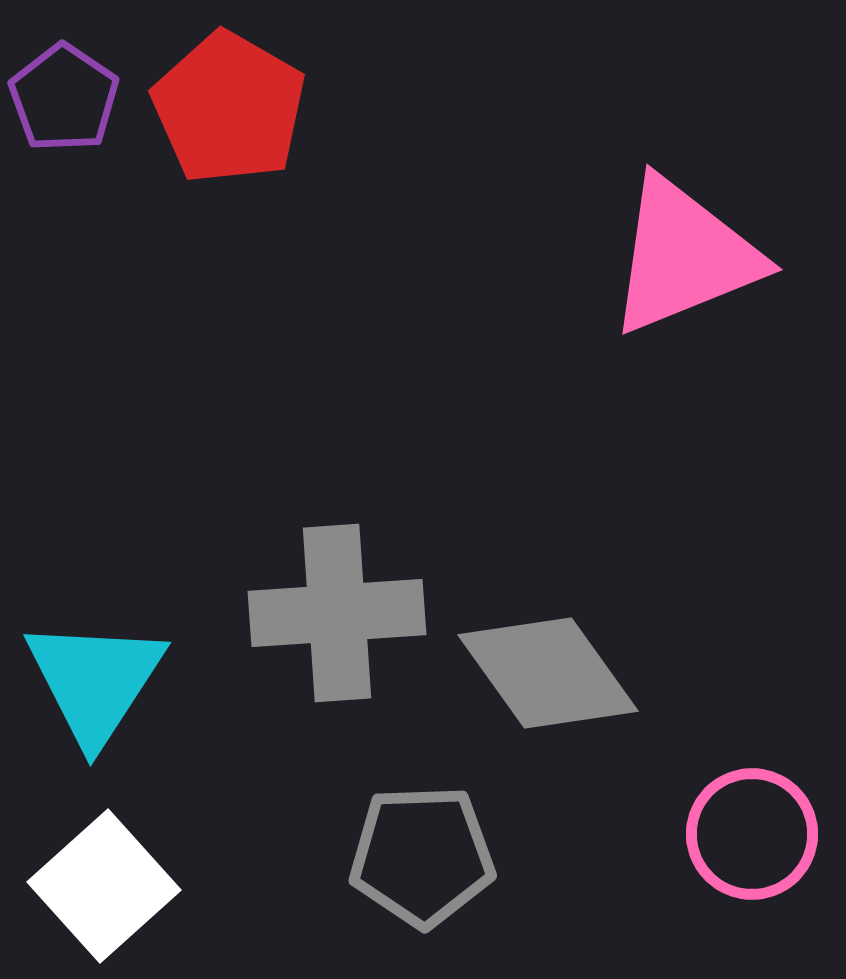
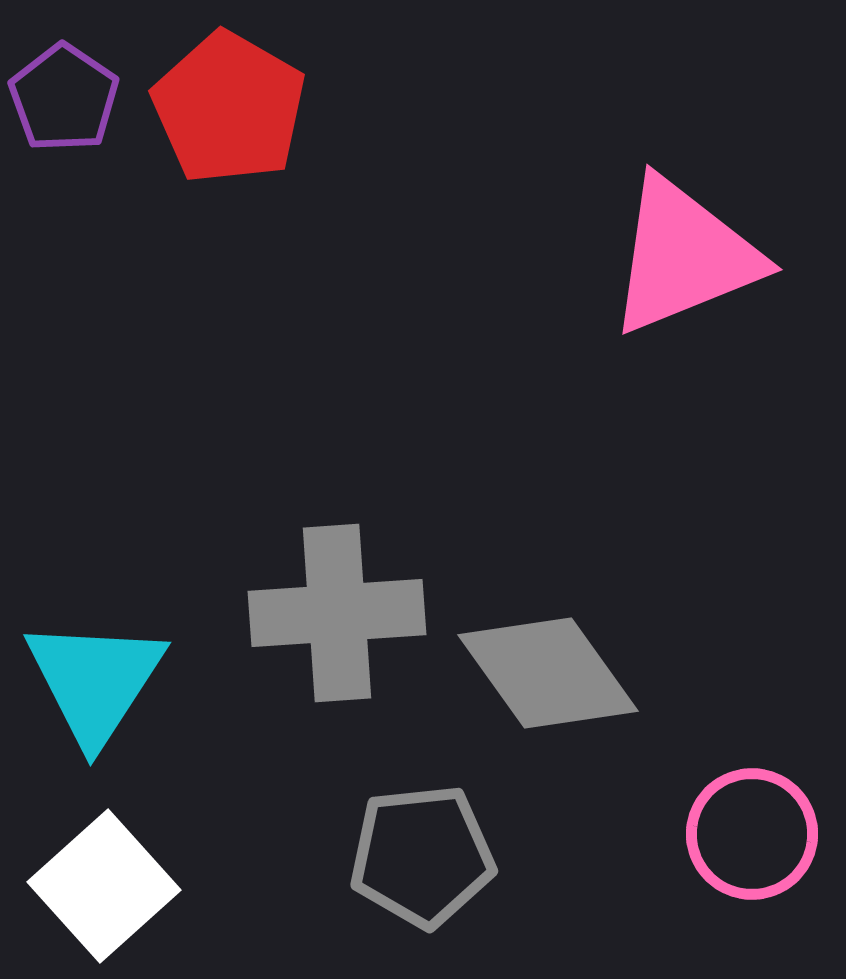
gray pentagon: rotated 4 degrees counterclockwise
